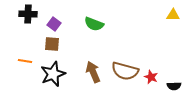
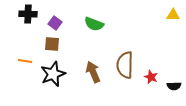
purple square: moved 1 px right, 1 px up
brown semicircle: moved 6 px up; rotated 76 degrees clockwise
